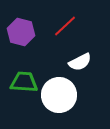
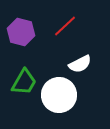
white semicircle: moved 2 px down
green trapezoid: rotated 116 degrees clockwise
